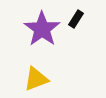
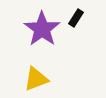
black rectangle: moved 1 px up
